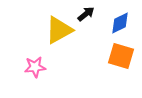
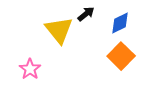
yellow triangle: rotated 40 degrees counterclockwise
orange square: rotated 28 degrees clockwise
pink star: moved 5 px left, 2 px down; rotated 30 degrees counterclockwise
